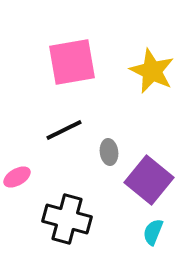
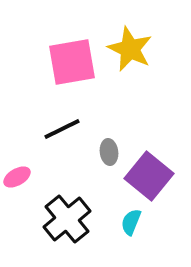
yellow star: moved 22 px left, 22 px up
black line: moved 2 px left, 1 px up
purple square: moved 4 px up
black cross: rotated 36 degrees clockwise
cyan semicircle: moved 22 px left, 10 px up
